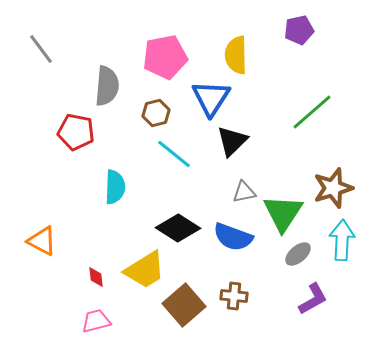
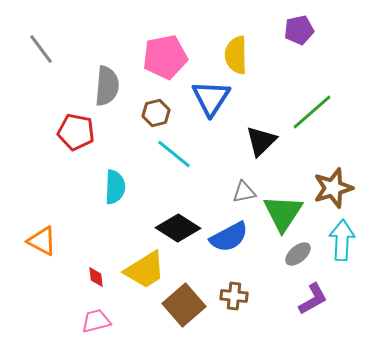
black triangle: moved 29 px right
blue semicircle: moved 4 px left; rotated 48 degrees counterclockwise
